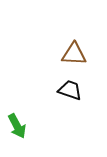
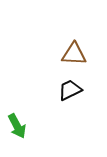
black trapezoid: rotated 45 degrees counterclockwise
